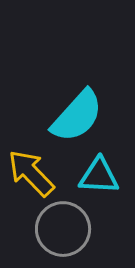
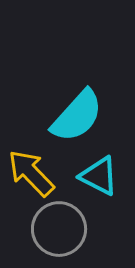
cyan triangle: rotated 24 degrees clockwise
gray circle: moved 4 px left
